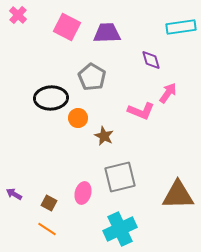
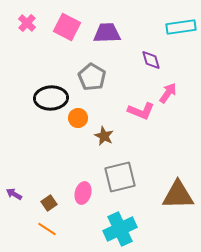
pink cross: moved 9 px right, 8 px down
brown square: rotated 28 degrees clockwise
